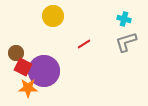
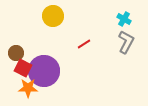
cyan cross: rotated 16 degrees clockwise
gray L-shape: rotated 135 degrees clockwise
red square: moved 1 px down
